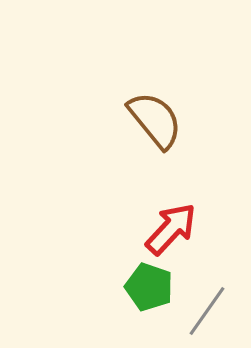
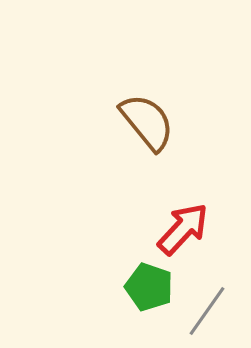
brown semicircle: moved 8 px left, 2 px down
red arrow: moved 12 px right
